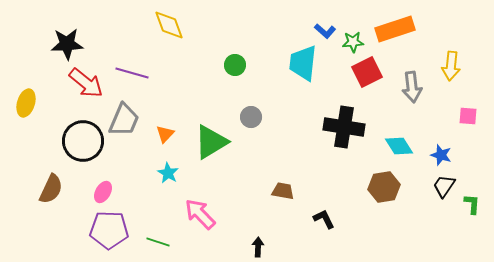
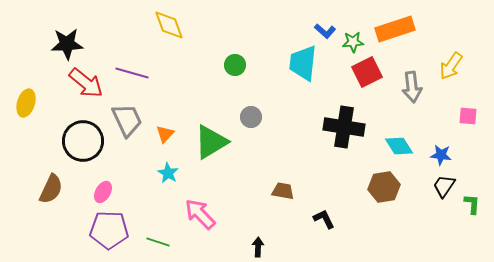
yellow arrow: rotated 28 degrees clockwise
gray trapezoid: moved 3 px right; rotated 48 degrees counterclockwise
blue star: rotated 10 degrees counterclockwise
